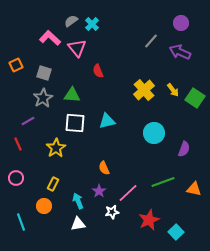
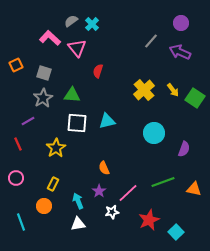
red semicircle: rotated 40 degrees clockwise
white square: moved 2 px right
